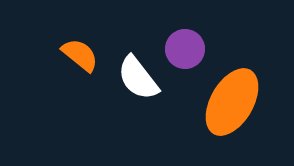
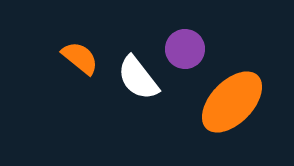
orange semicircle: moved 3 px down
orange ellipse: rotated 14 degrees clockwise
